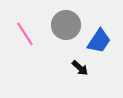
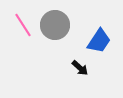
gray circle: moved 11 px left
pink line: moved 2 px left, 9 px up
